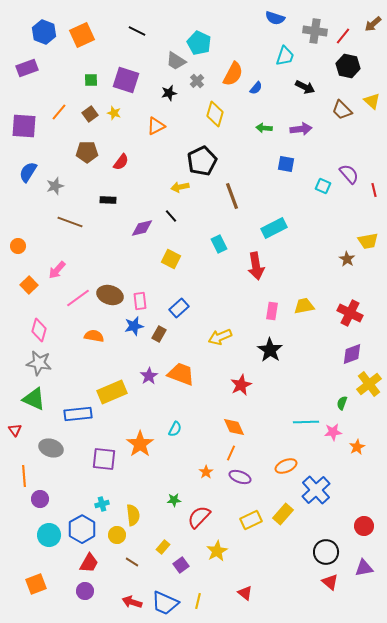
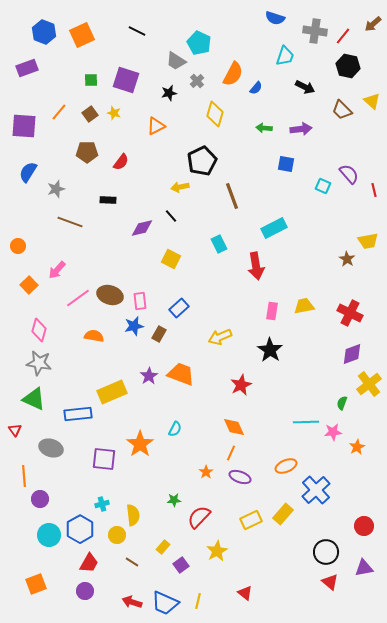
gray star at (55, 186): moved 1 px right, 3 px down
blue hexagon at (82, 529): moved 2 px left
